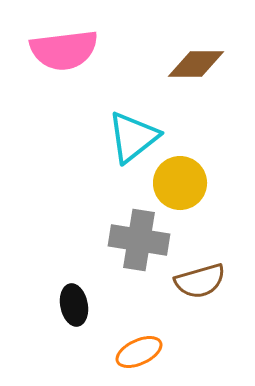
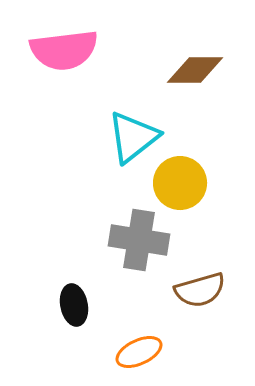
brown diamond: moved 1 px left, 6 px down
brown semicircle: moved 9 px down
